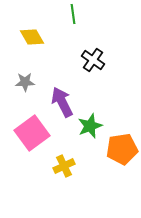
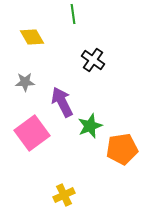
yellow cross: moved 29 px down
